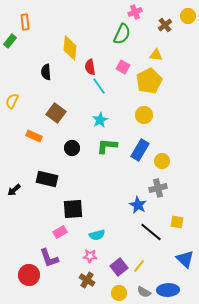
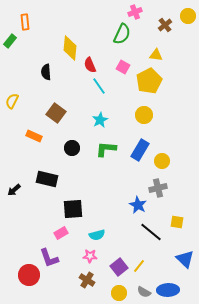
red semicircle at (90, 67): moved 2 px up; rotated 14 degrees counterclockwise
green L-shape at (107, 146): moved 1 px left, 3 px down
pink rectangle at (60, 232): moved 1 px right, 1 px down
